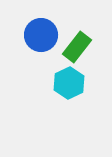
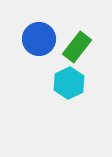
blue circle: moved 2 px left, 4 px down
